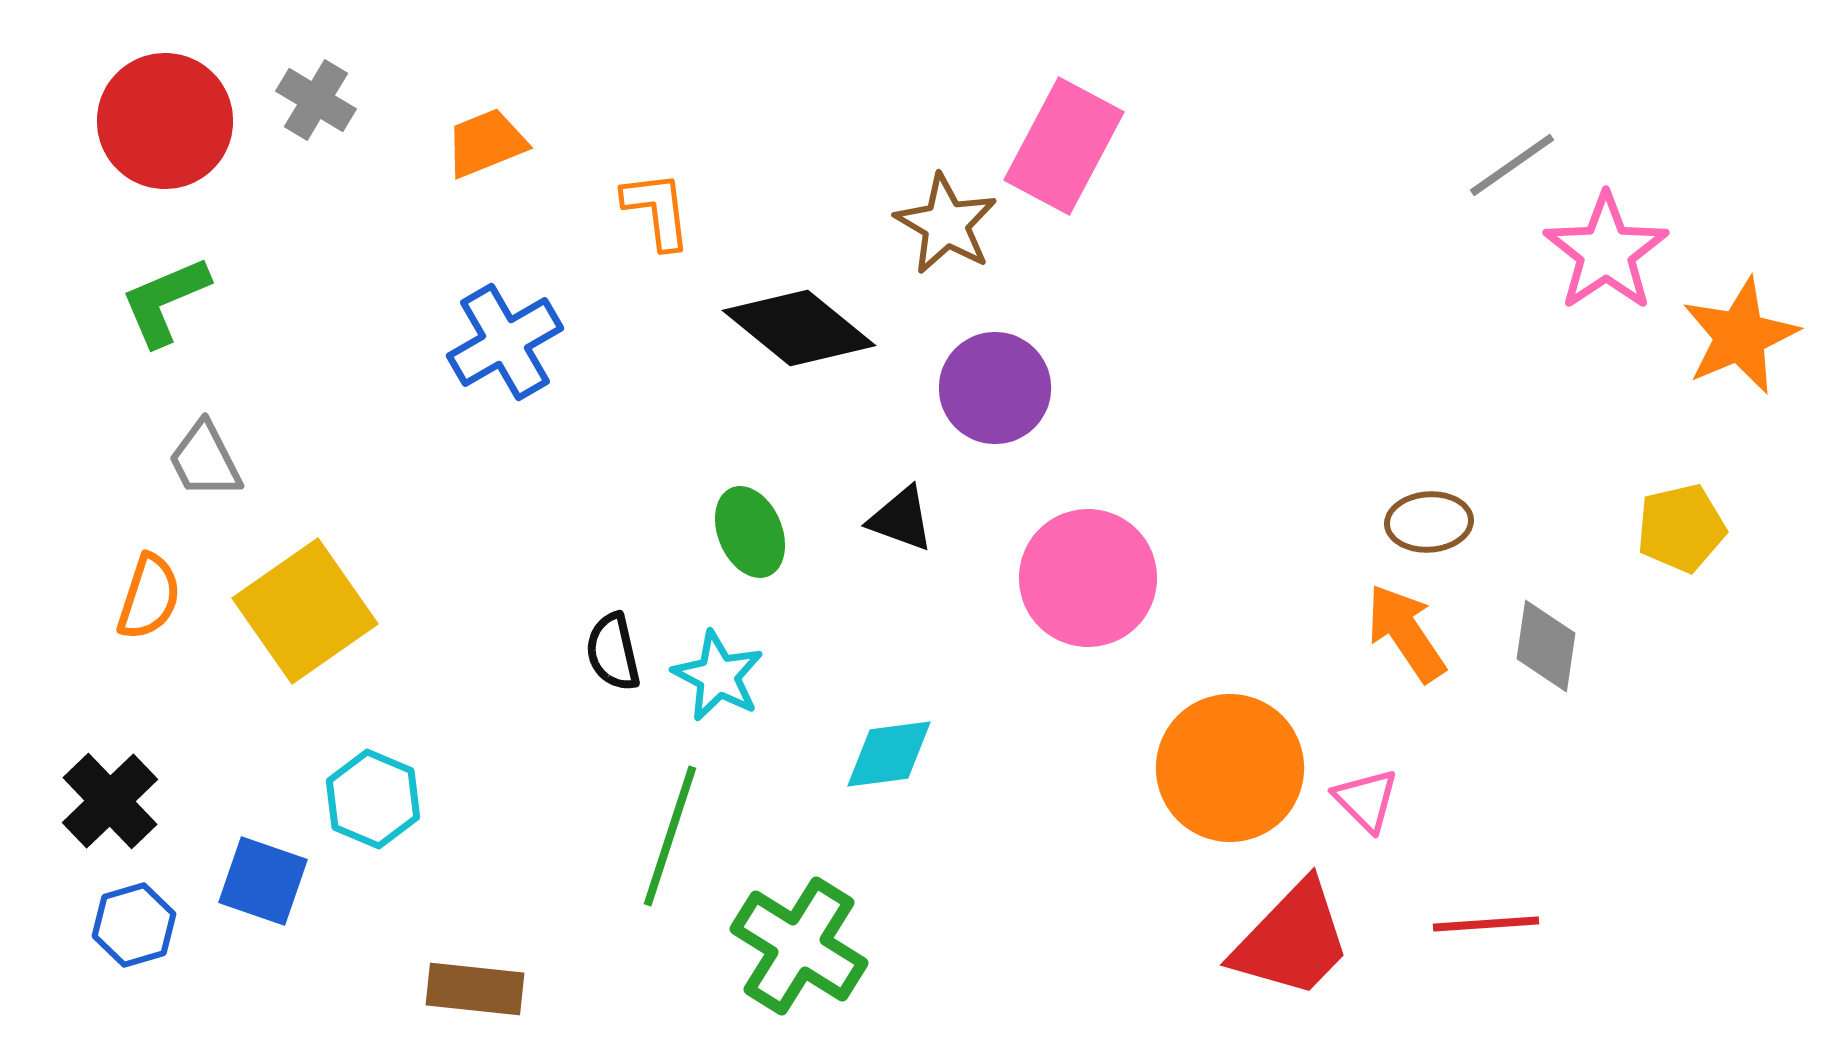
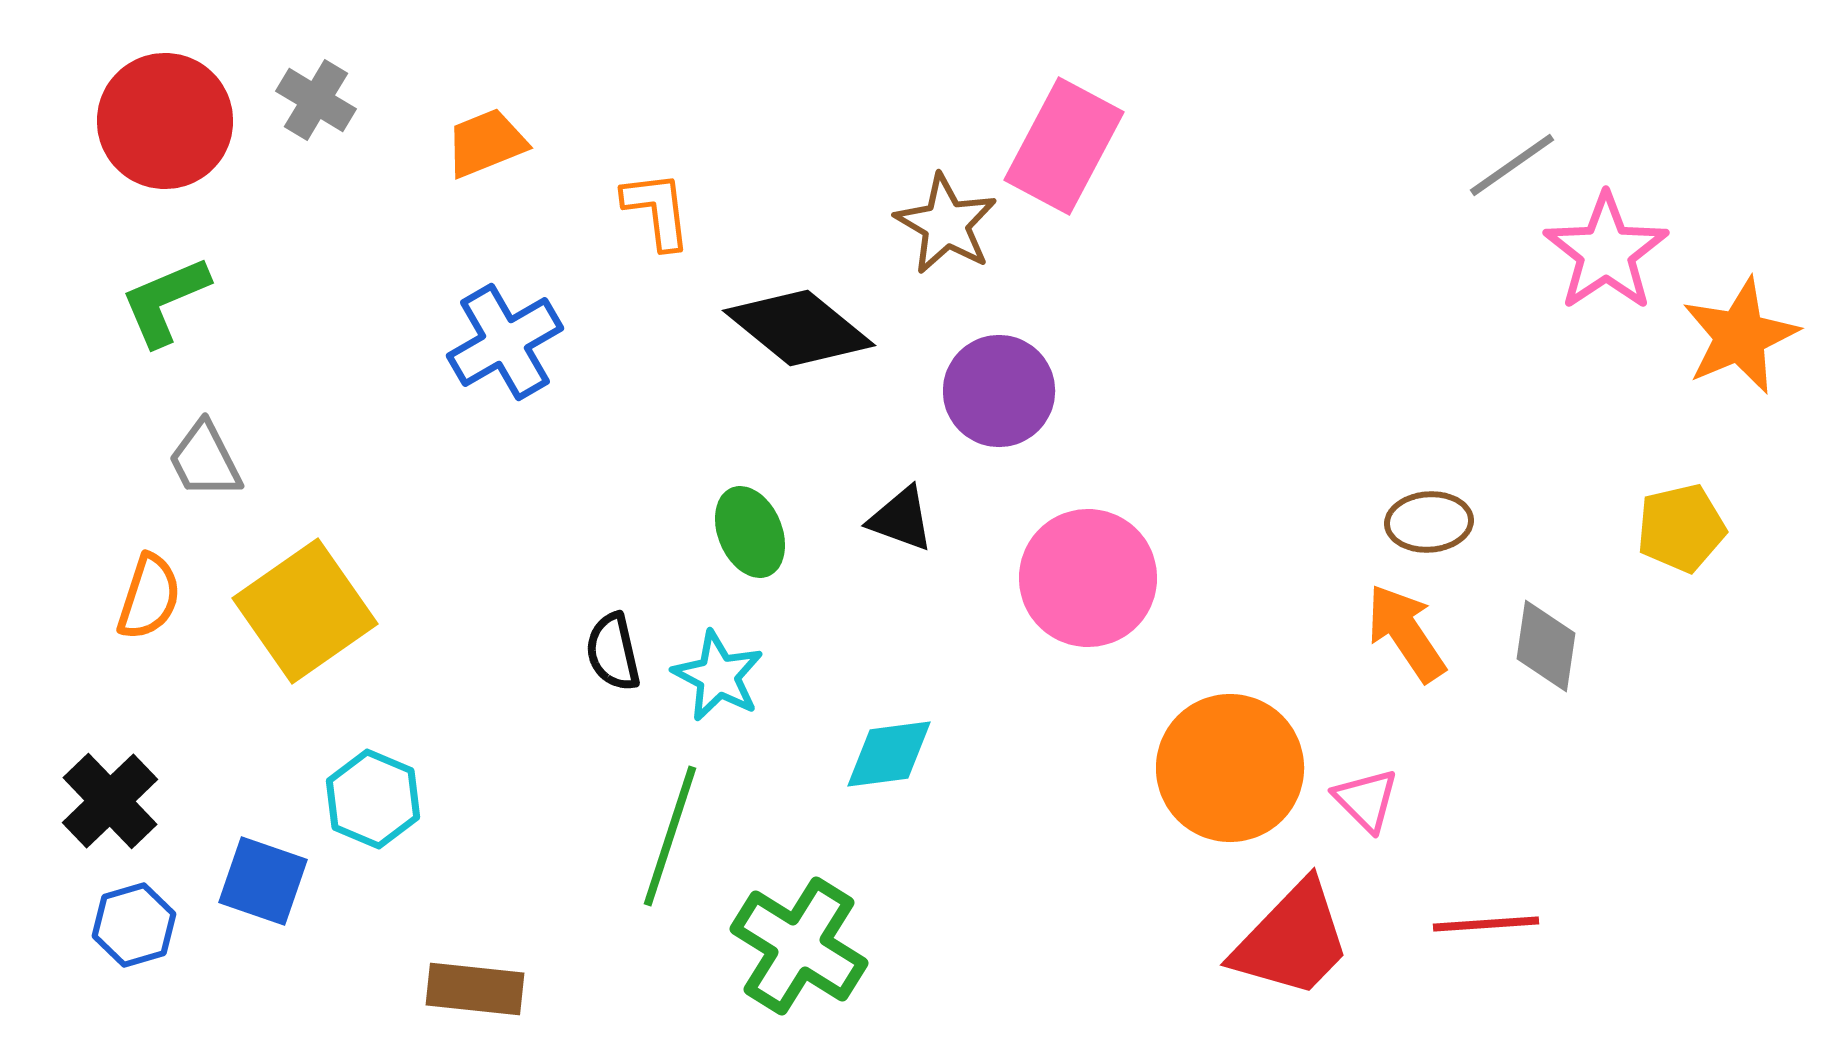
purple circle: moved 4 px right, 3 px down
